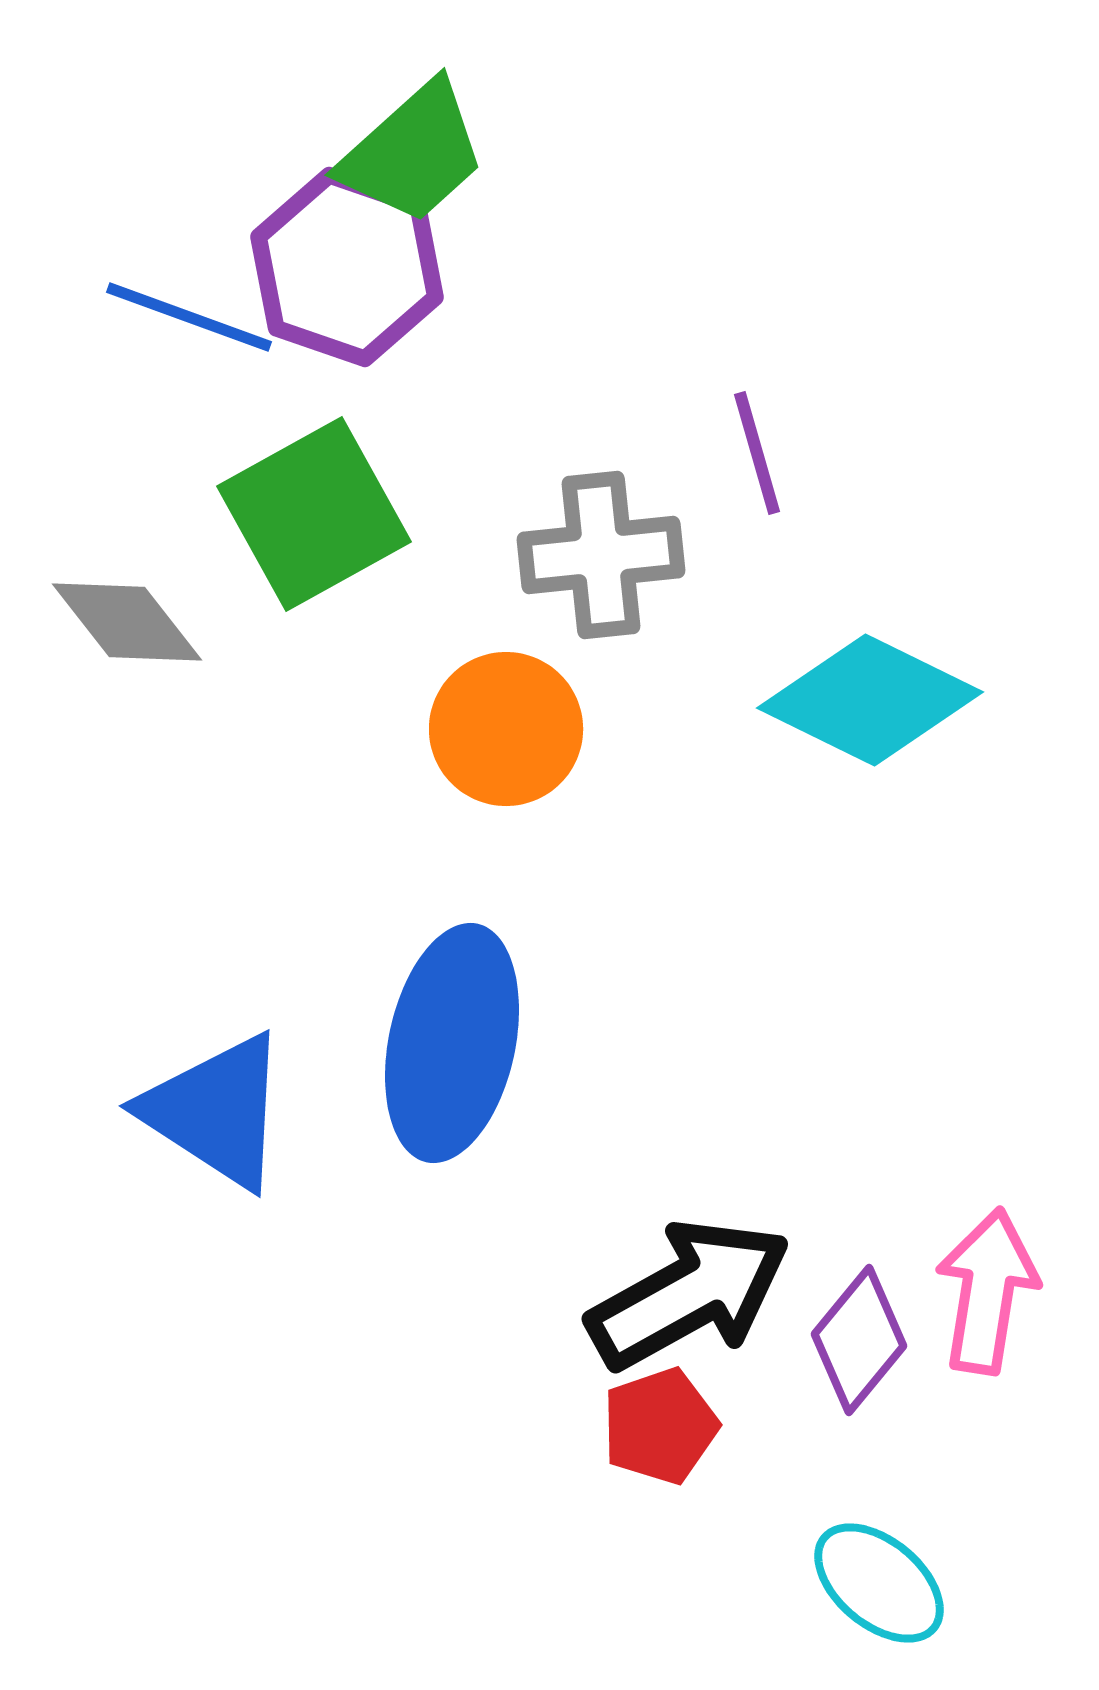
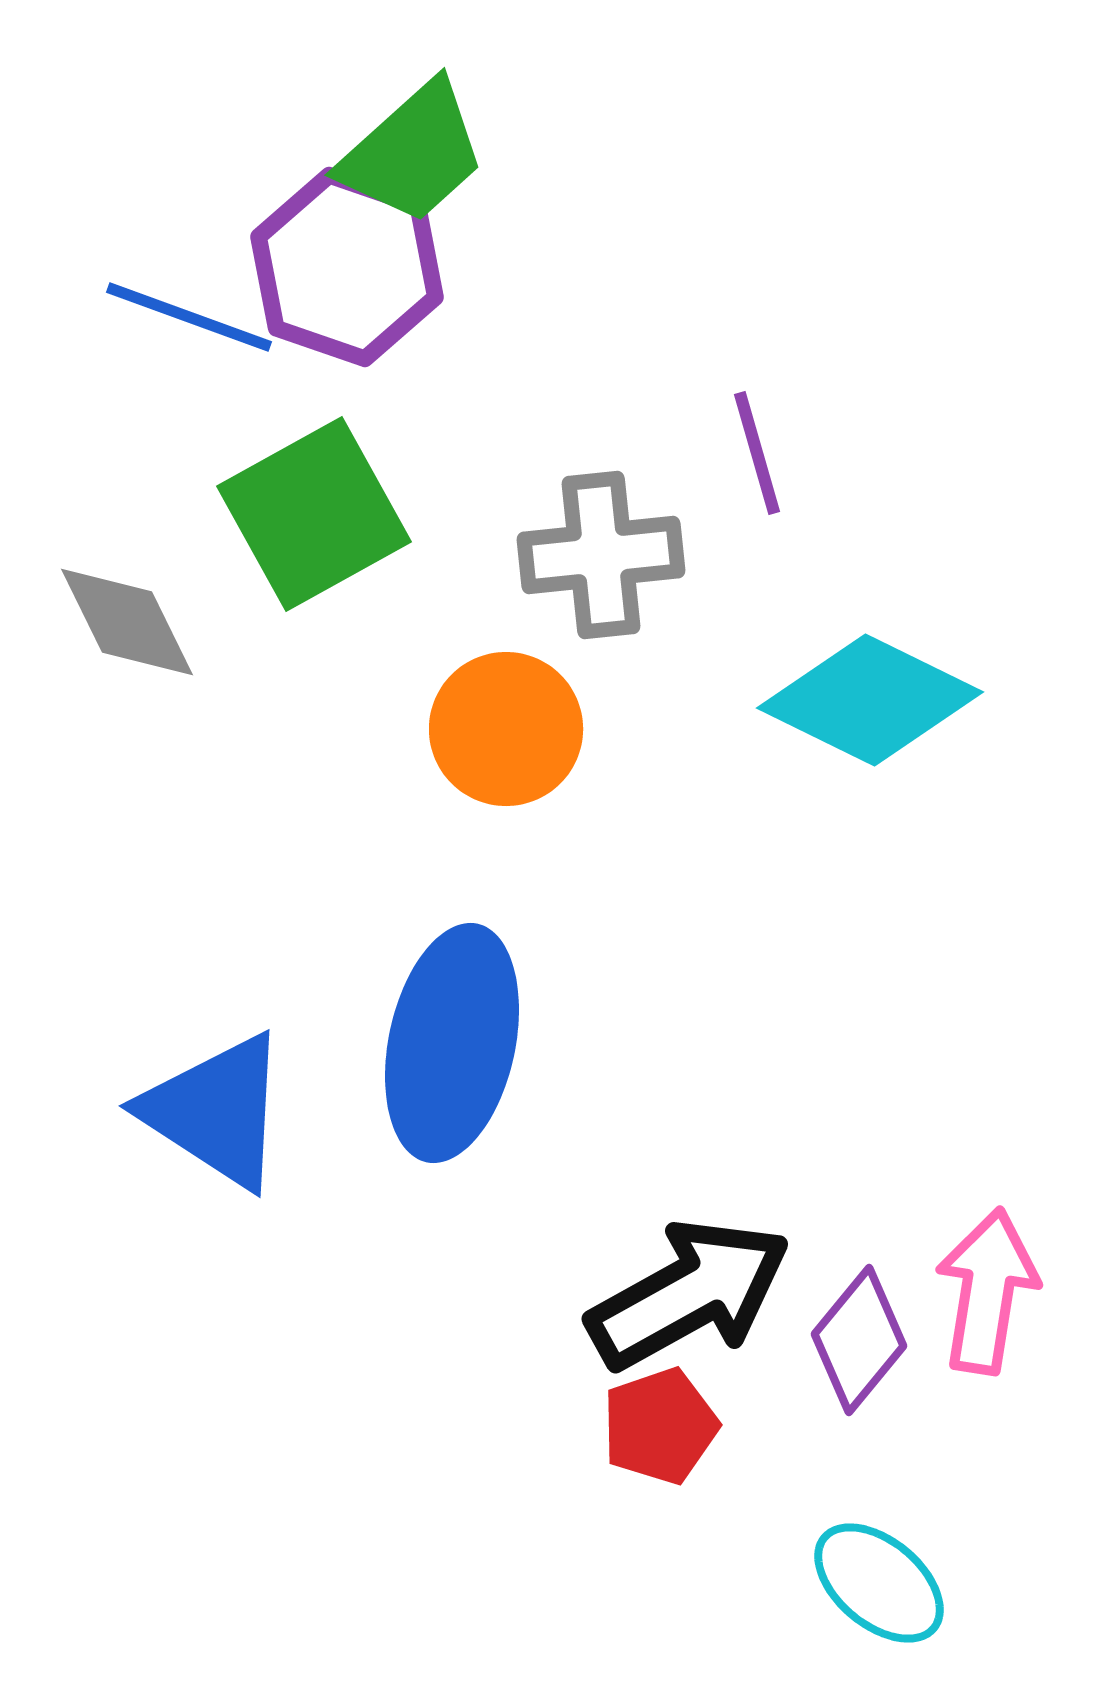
gray diamond: rotated 12 degrees clockwise
